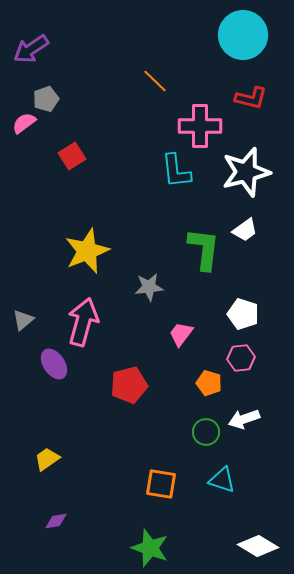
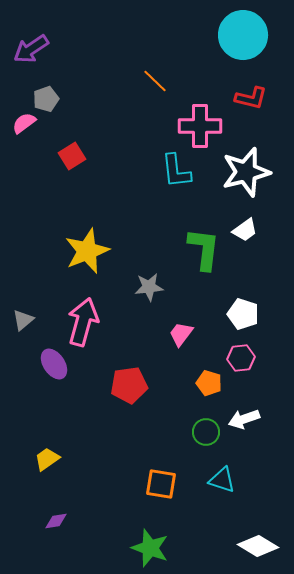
red pentagon: rotated 6 degrees clockwise
